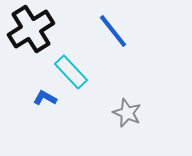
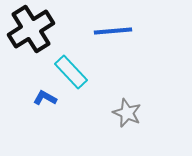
blue line: rotated 57 degrees counterclockwise
